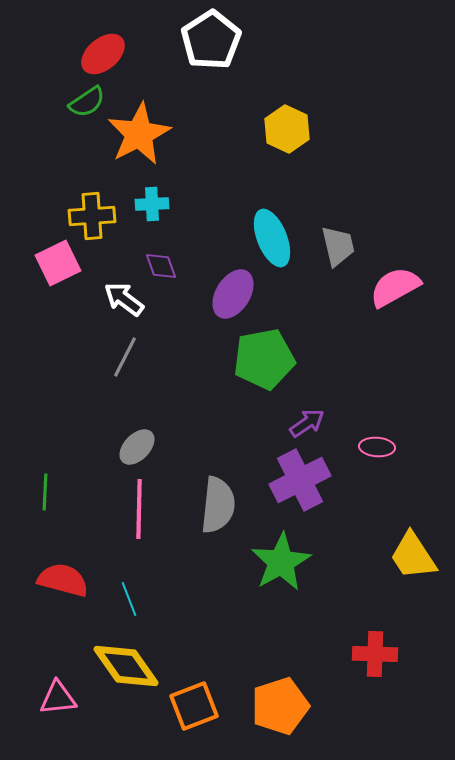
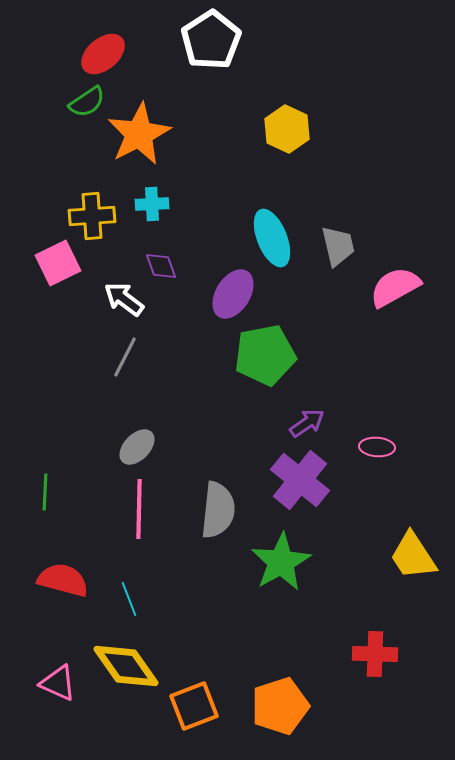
green pentagon: moved 1 px right, 4 px up
purple cross: rotated 24 degrees counterclockwise
gray semicircle: moved 5 px down
pink triangle: moved 15 px up; rotated 30 degrees clockwise
